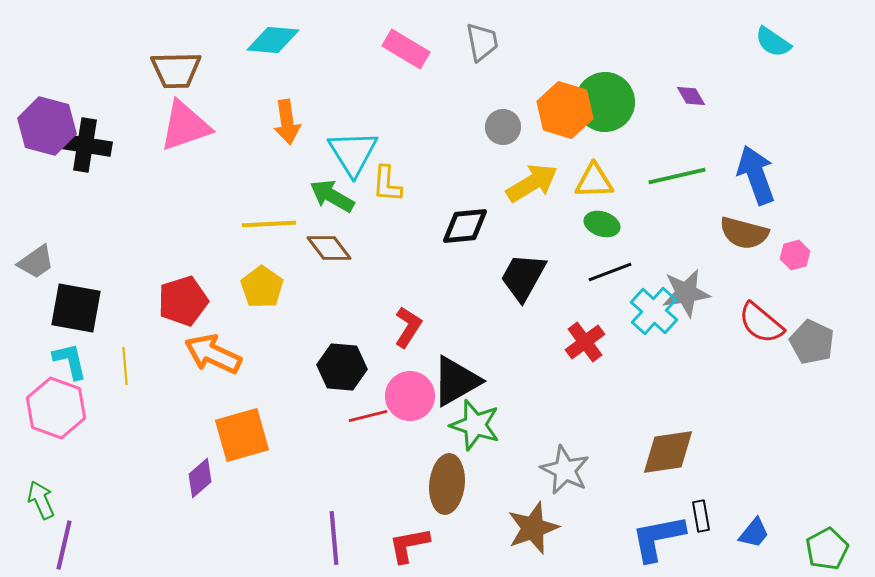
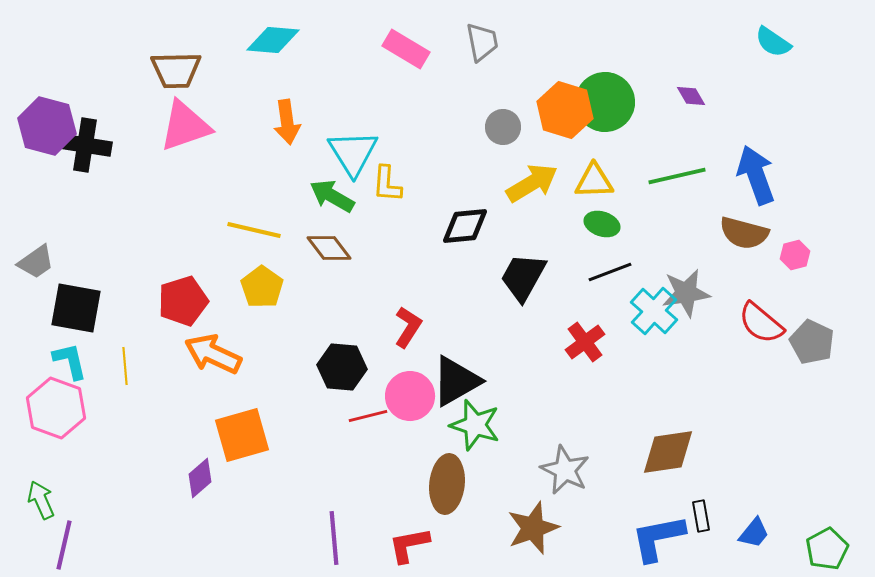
yellow line at (269, 224): moved 15 px left, 6 px down; rotated 16 degrees clockwise
